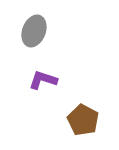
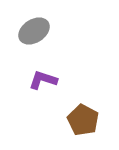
gray ellipse: rotated 36 degrees clockwise
